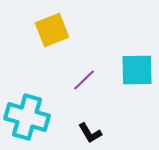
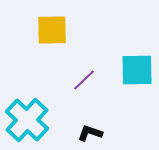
yellow square: rotated 20 degrees clockwise
cyan cross: moved 3 px down; rotated 27 degrees clockwise
black L-shape: rotated 140 degrees clockwise
